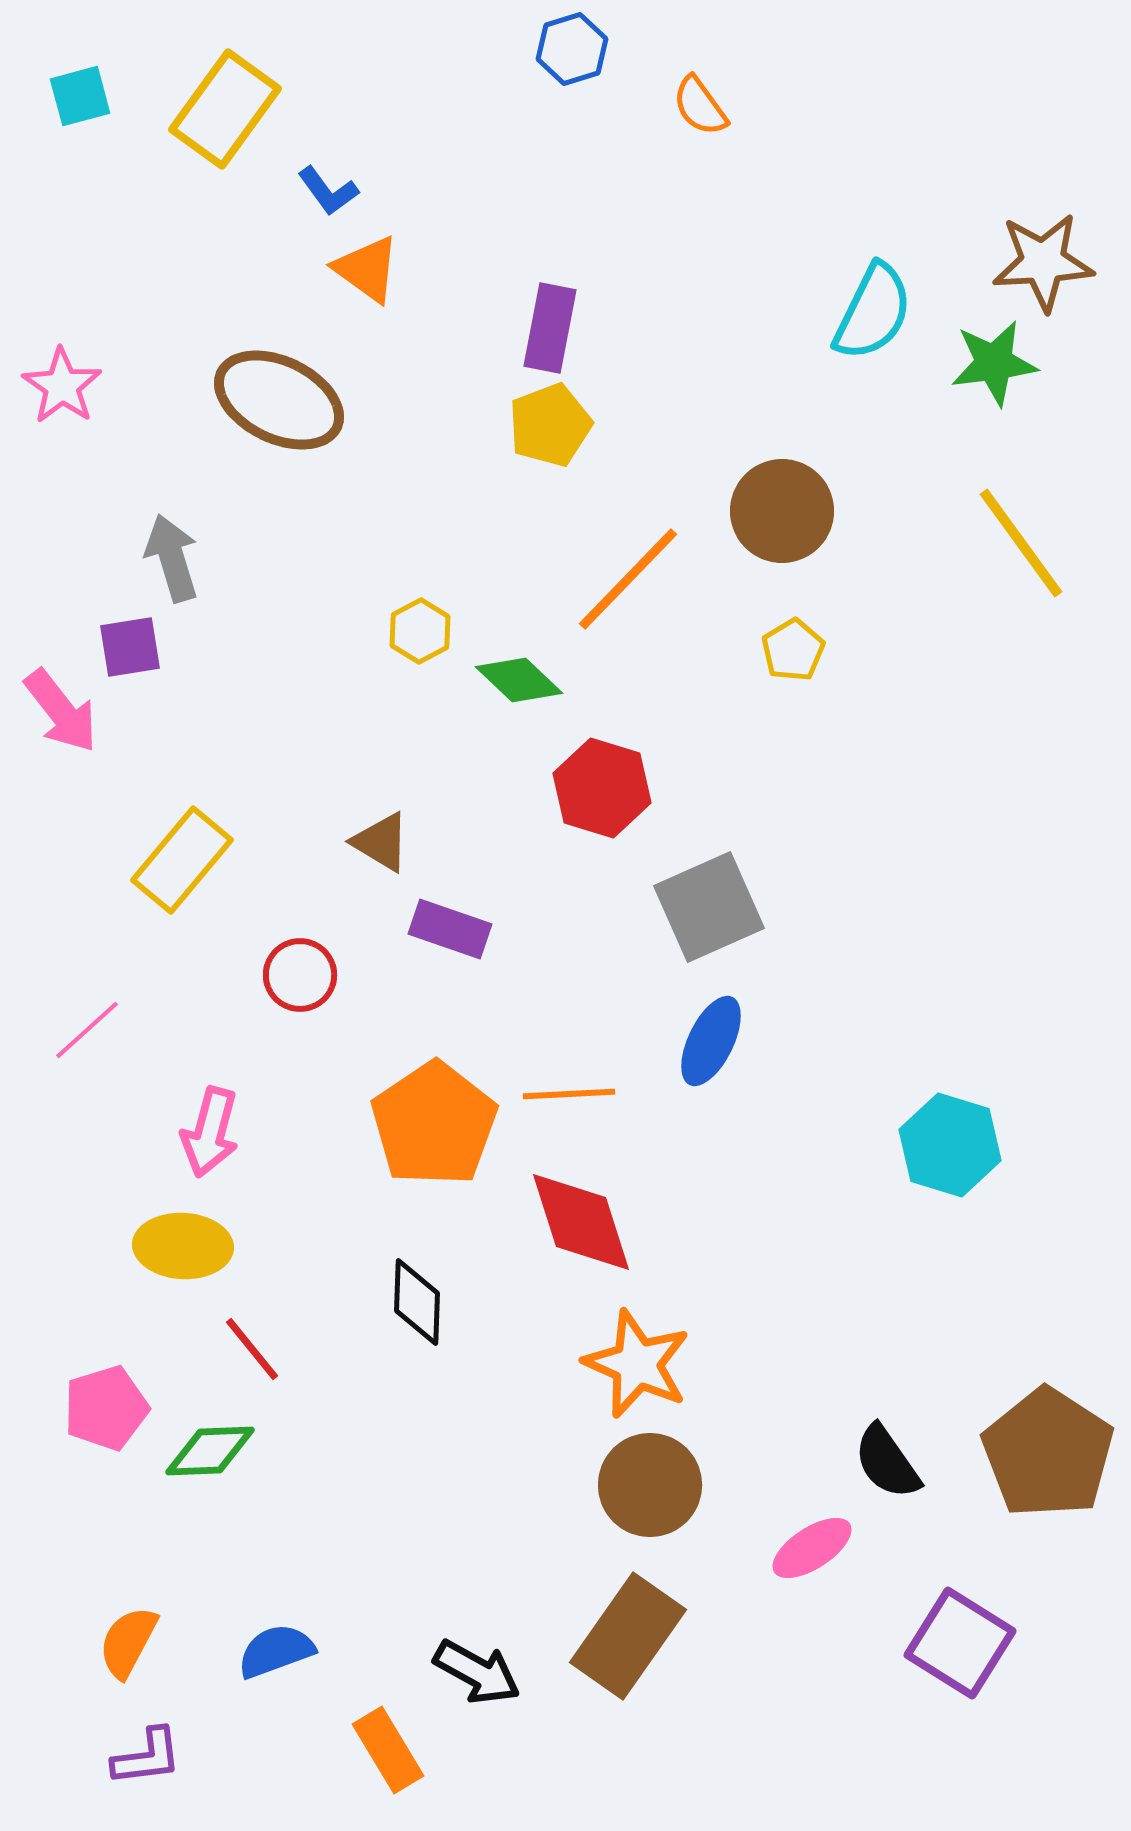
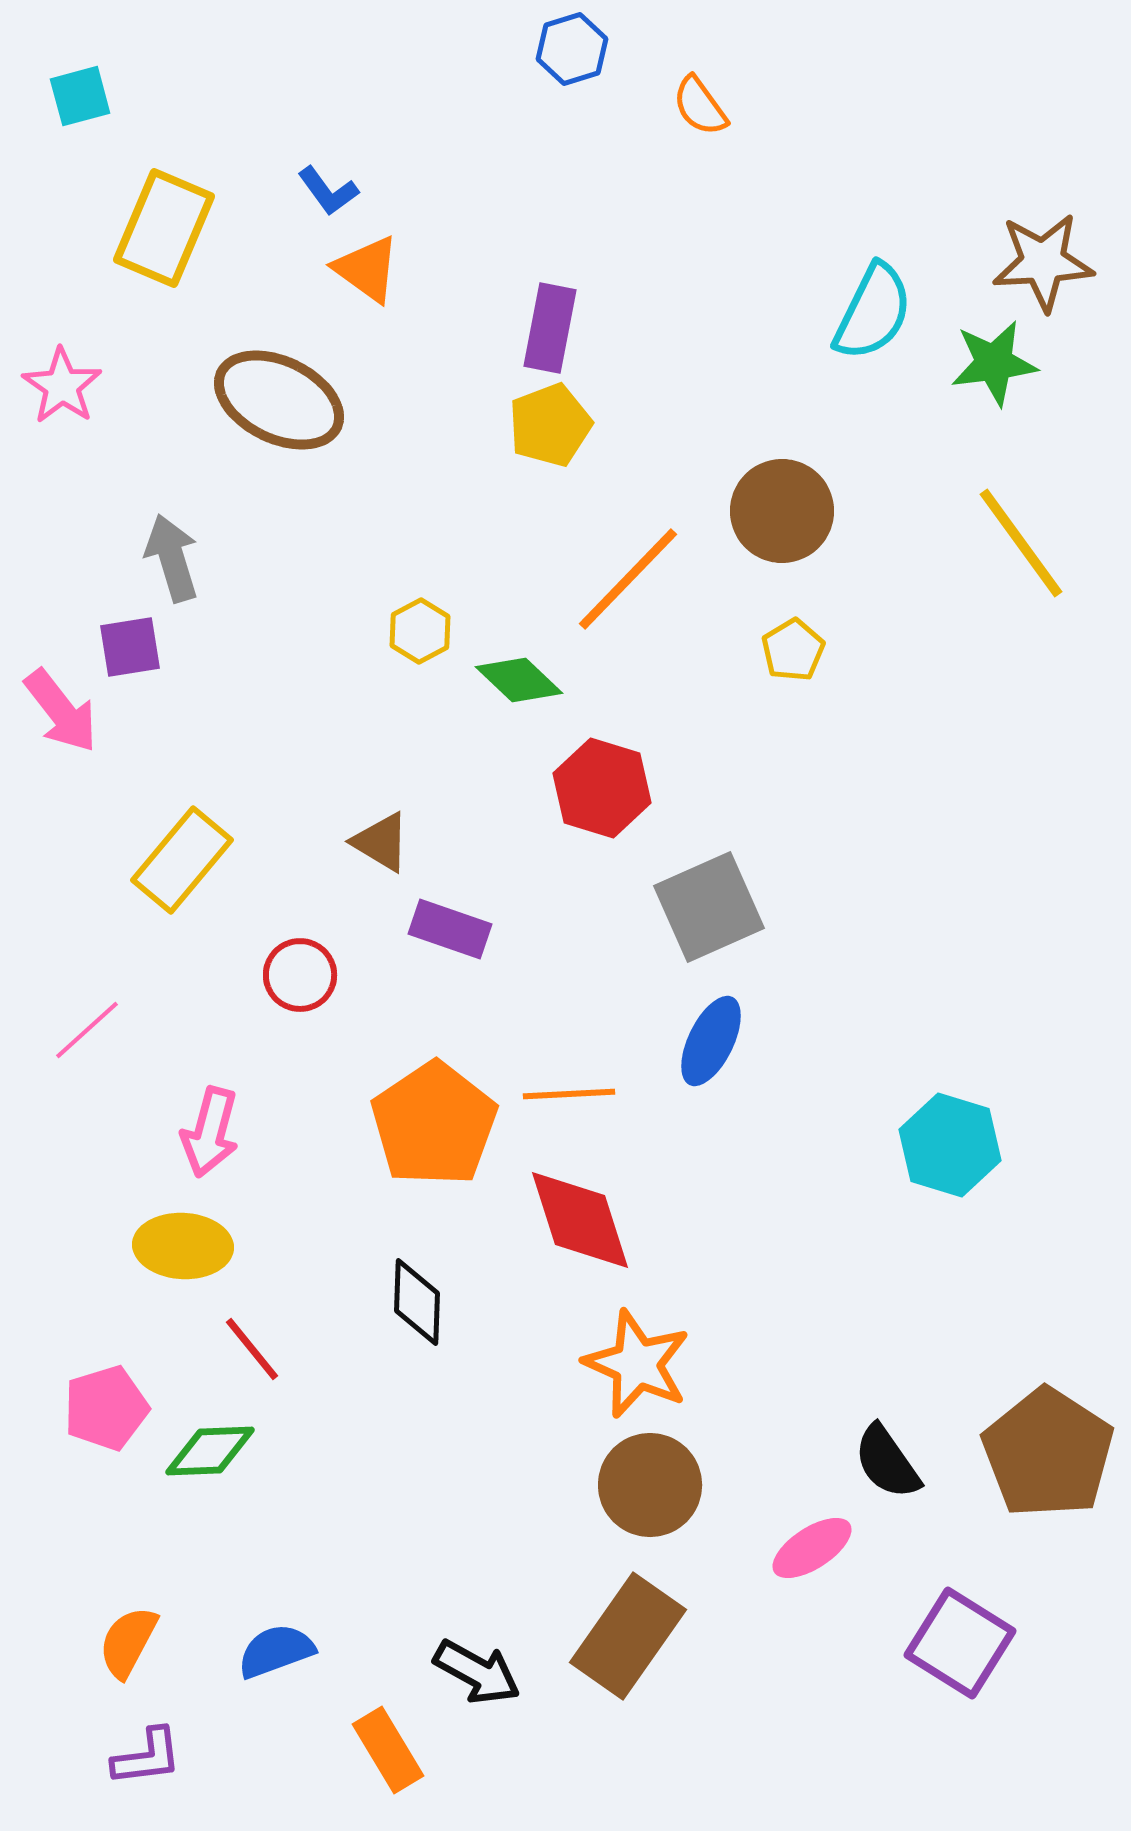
yellow rectangle at (225, 109): moved 61 px left, 119 px down; rotated 13 degrees counterclockwise
red diamond at (581, 1222): moved 1 px left, 2 px up
